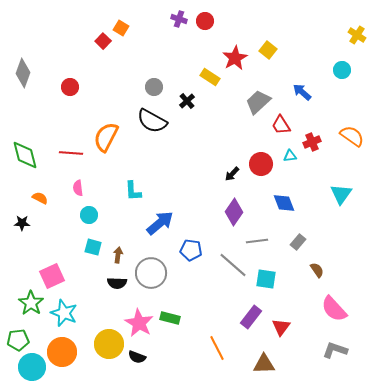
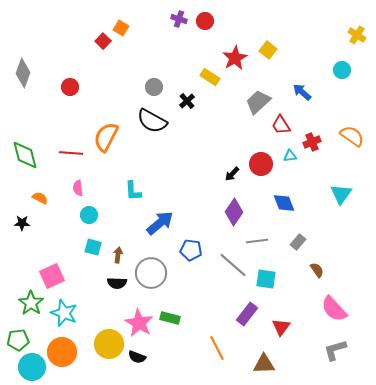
purple rectangle at (251, 317): moved 4 px left, 3 px up
gray L-shape at (335, 350): rotated 35 degrees counterclockwise
